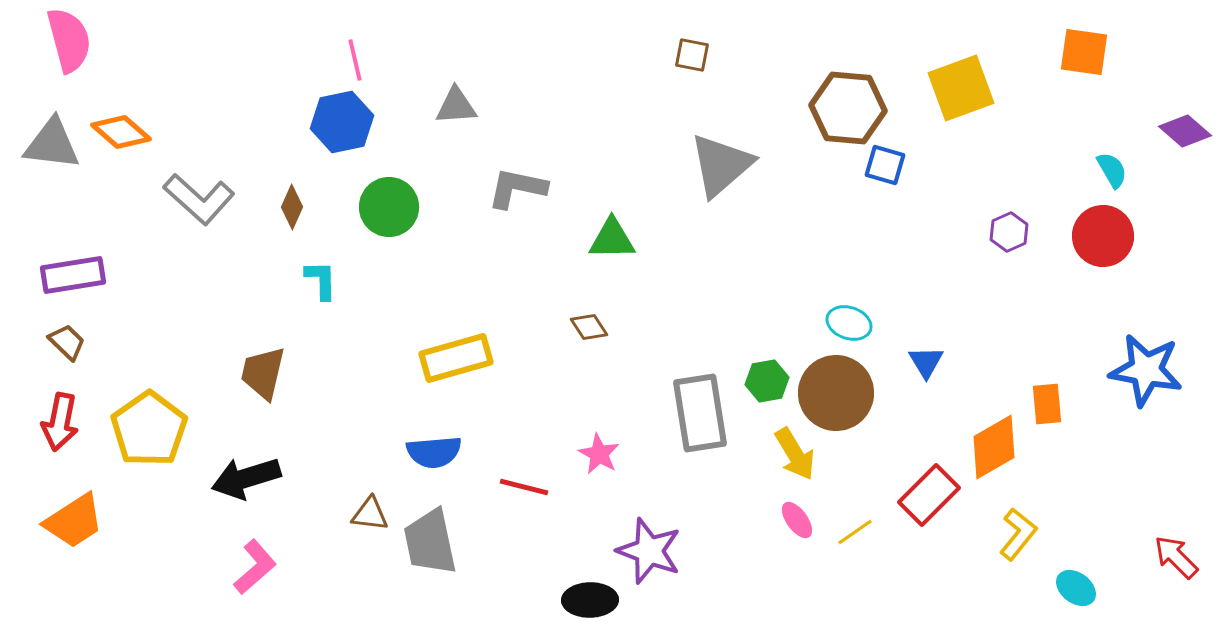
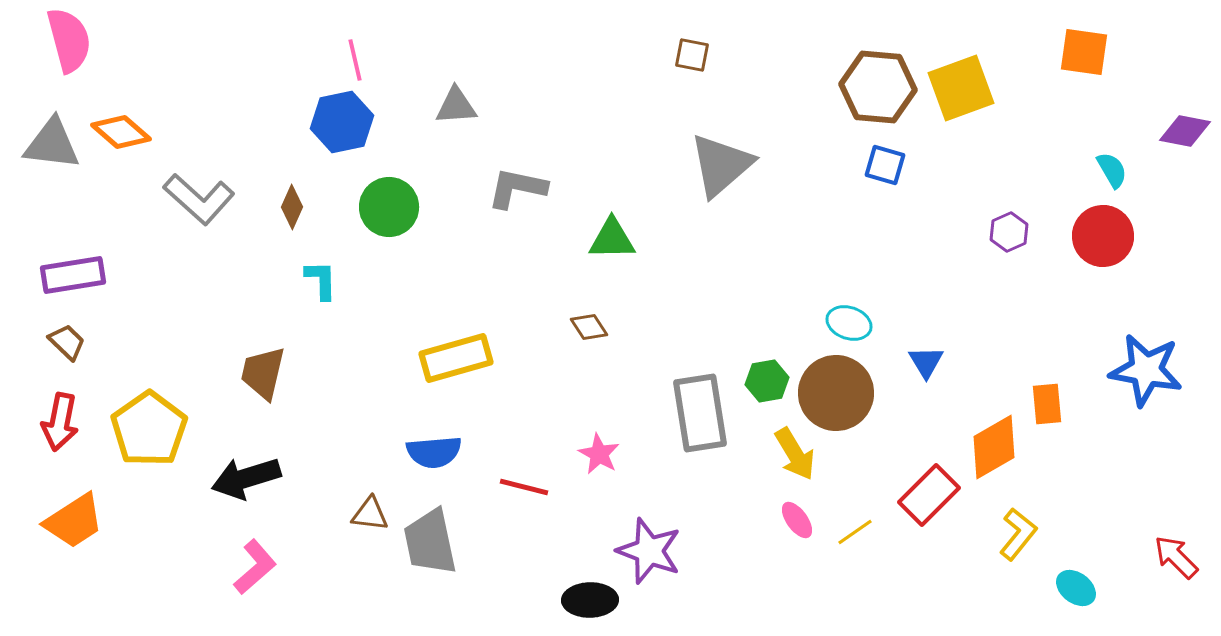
brown hexagon at (848, 108): moved 30 px right, 21 px up
purple diamond at (1185, 131): rotated 30 degrees counterclockwise
